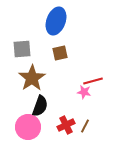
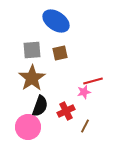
blue ellipse: rotated 76 degrees counterclockwise
gray square: moved 10 px right, 1 px down
pink star: rotated 24 degrees counterclockwise
red cross: moved 14 px up
